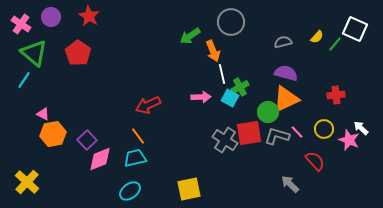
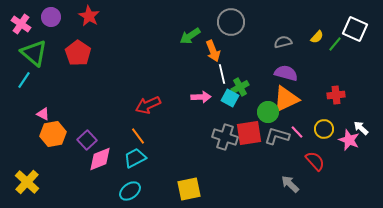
gray cross: moved 3 px up; rotated 15 degrees counterclockwise
cyan trapezoid: rotated 15 degrees counterclockwise
